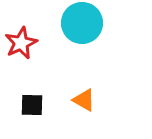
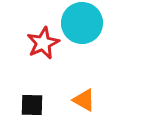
red star: moved 22 px right
